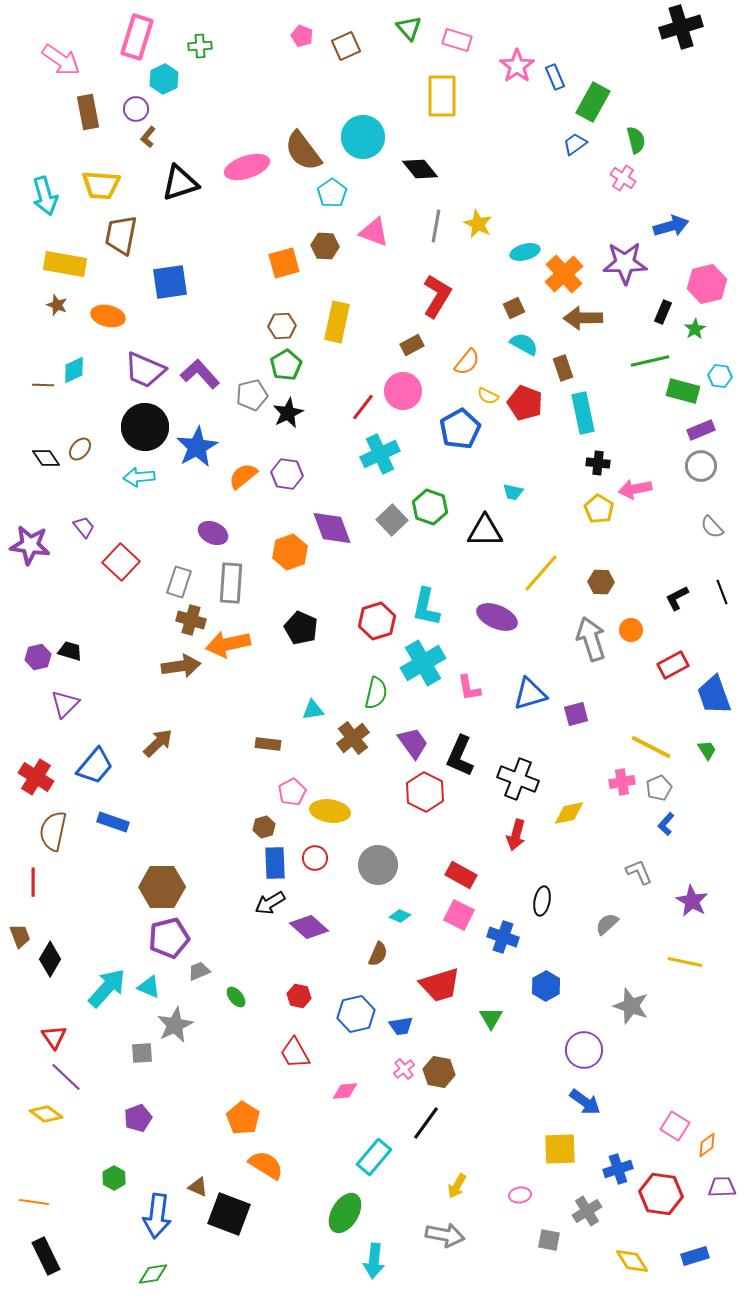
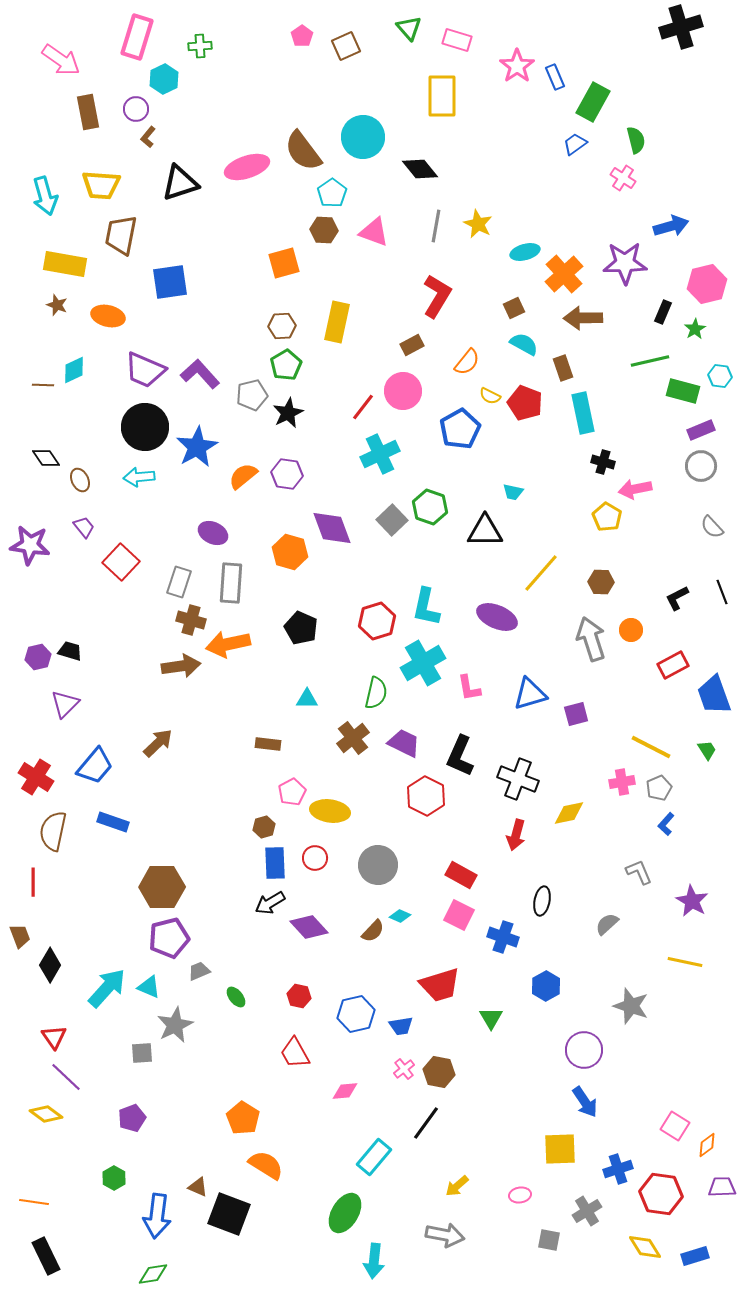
pink pentagon at (302, 36): rotated 15 degrees clockwise
brown hexagon at (325, 246): moved 1 px left, 16 px up
yellow semicircle at (488, 396): moved 2 px right
brown ellipse at (80, 449): moved 31 px down; rotated 65 degrees counterclockwise
black cross at (598, 463): moved 5 px right, 1 px up; rotated 10 degrees clockwise
yellow pentagon at (599, 509): moved 8 px right, 8 px down
orange hexagon at (290, 552): rotated 24 degrees counterclockwise
cyan triangle at (313, 710): moved 6 px left, 11 px up; rotated 10 degrees clockwise
purple trapezoid at (413, 743): moved 9 px left; rotated 28 degrees counterclockwise
red hexagon at (425, 792): moved 1 px right, 4 px down
purple diamond at (309, 927): rotated 6 degrees clockwise
brown semicircle at (378, 954): moved 5 px left, 23 px up; rotated 20 degrees clockwise
black diamond at (50, 959): moved 6 px down
blue arrow at (585, 1102): rotated 20 degrees clockwise
purple pentagon at (138, 1118): moved 6 px left
yellow arrow at (457, 1186): rotated 20 degrees clockwise
yellow diamond at (632, 1261): moved 13 px right, 14 px up
